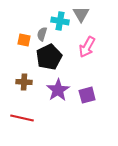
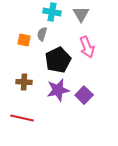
cyan cross: moved 8 px left, 9 px up
pink arrow: rotated 50 degrees counterclockwise
black pentagon: moved 9 px right, 3 px down
purple star: rotated 20 degrees clockwise
purple square: moved 3 px left; rotated 30 degrees counterclockwise
